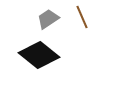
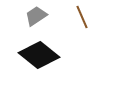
gray trapezoid: moved 12 px left, 3 px up
